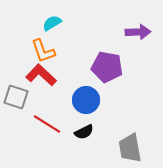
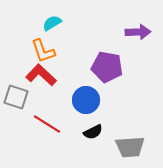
black semicircle: moved 9 px right
gray trapezoid: moved 1 px up; rotated 84 degrees counterclockwise
